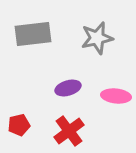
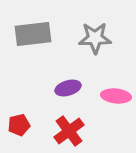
gray star: moved 2 px left; rotated 12 degrees clockwise
